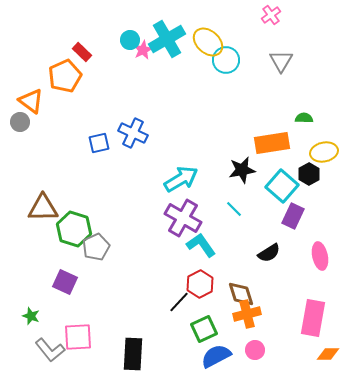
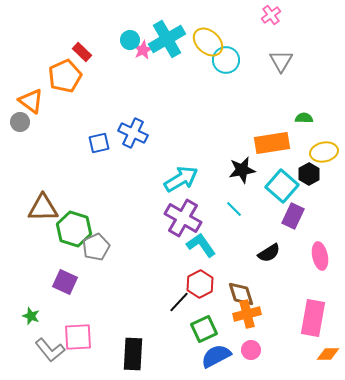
pink circle at (255, 350): moved 4 px left
